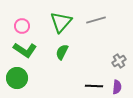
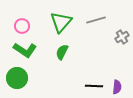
gray cross: moved 3 px right, 24 px up
